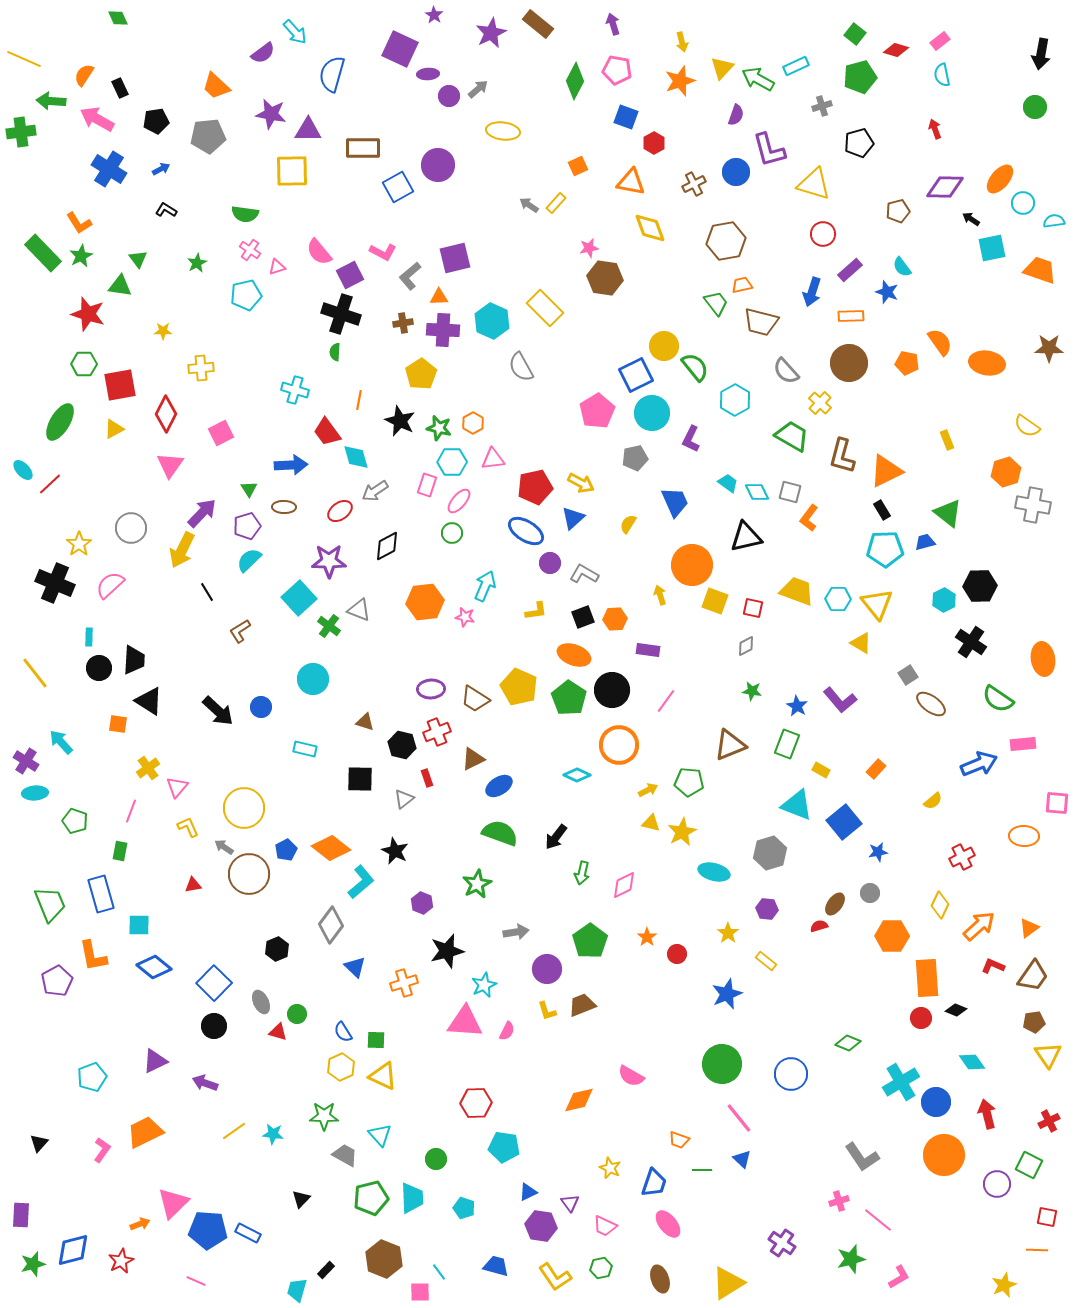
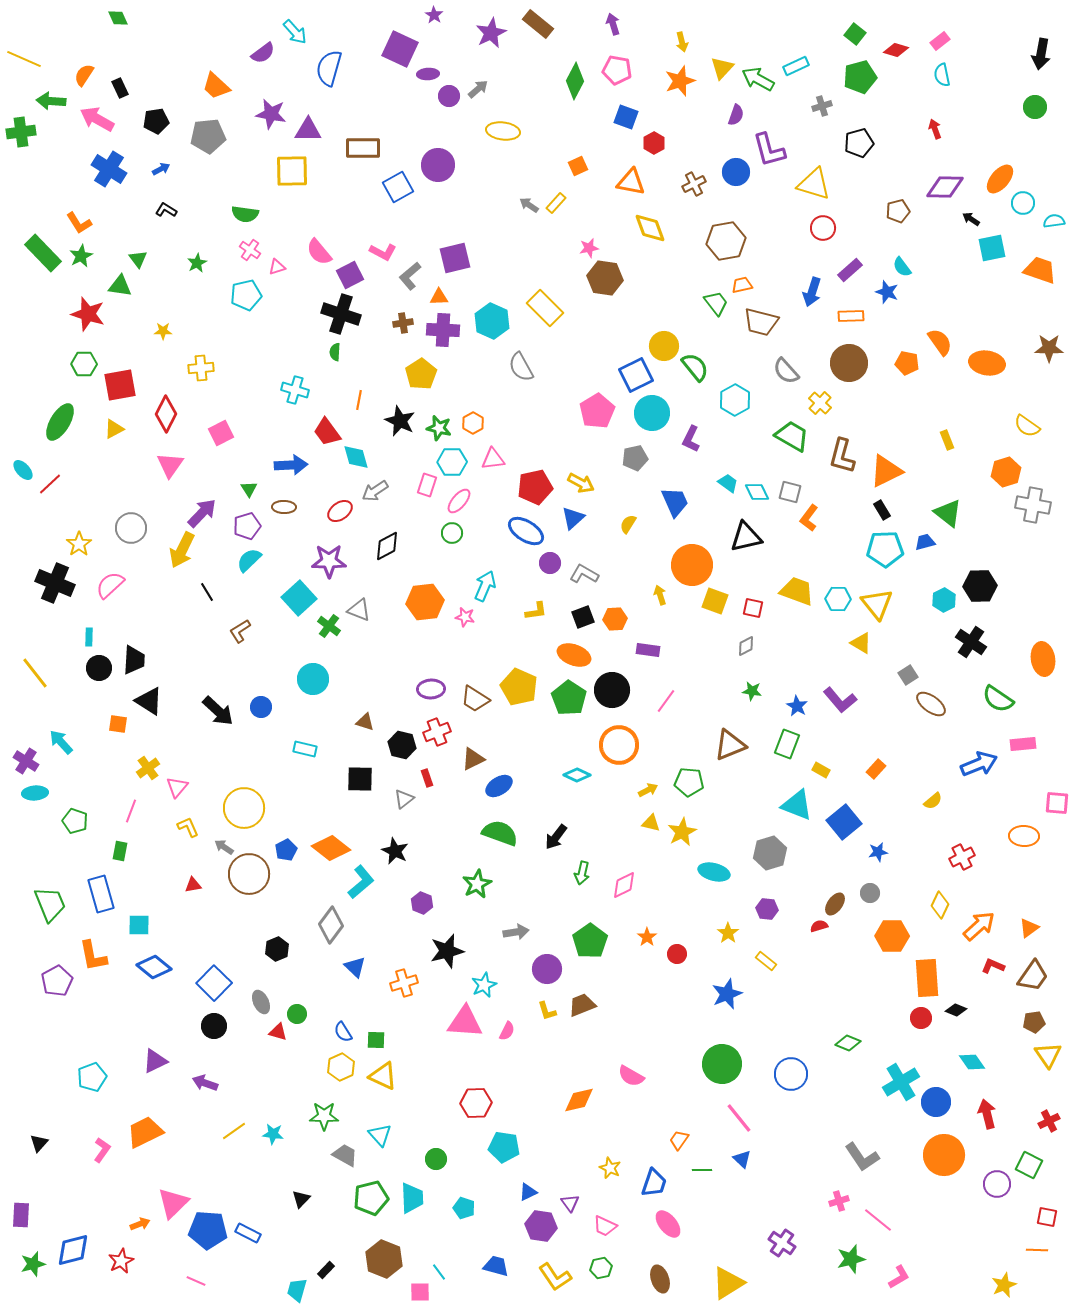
blue semicircle at (332, 74): moved 3 px left, 6 px up
red circle at (823, 234): moved 6 px up
orange trapezoid at (679, 1140): rotated 105 degrees clockwise
